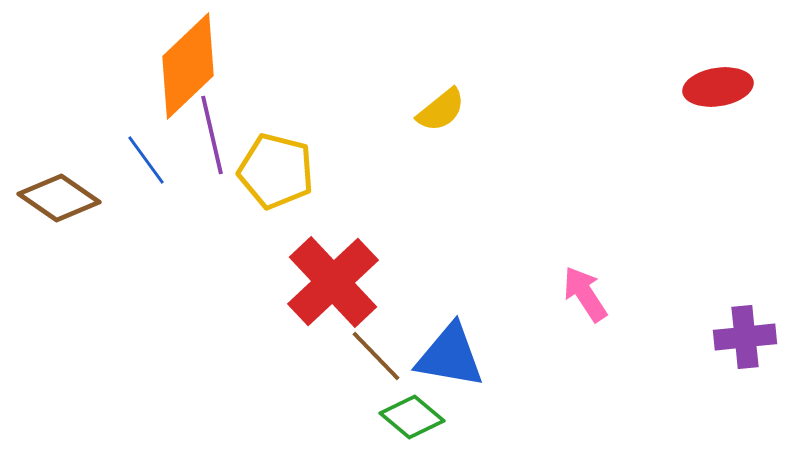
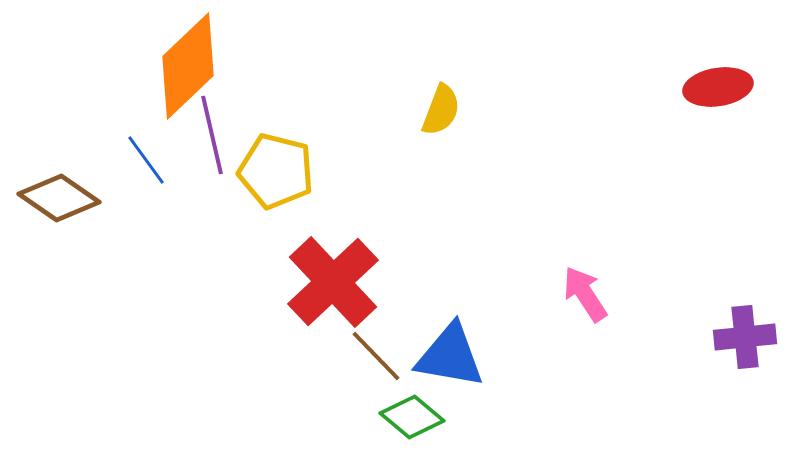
yellow semicircle: rotated 30 degrees counterclockwise
